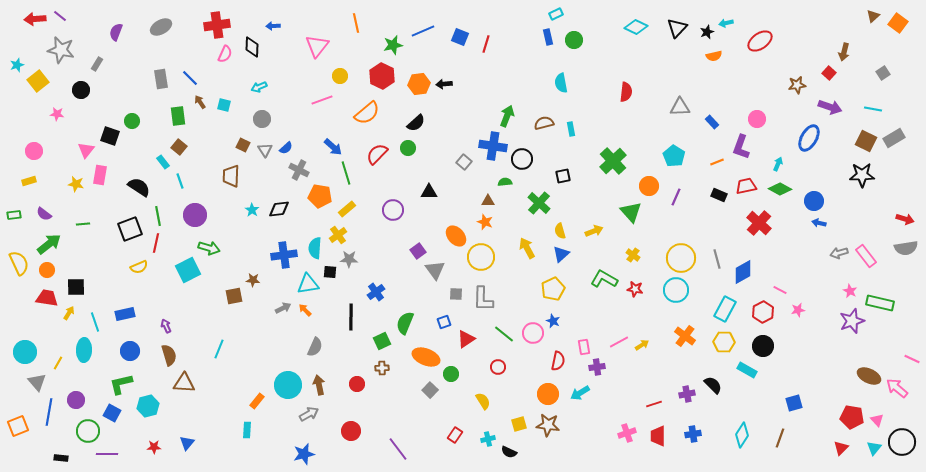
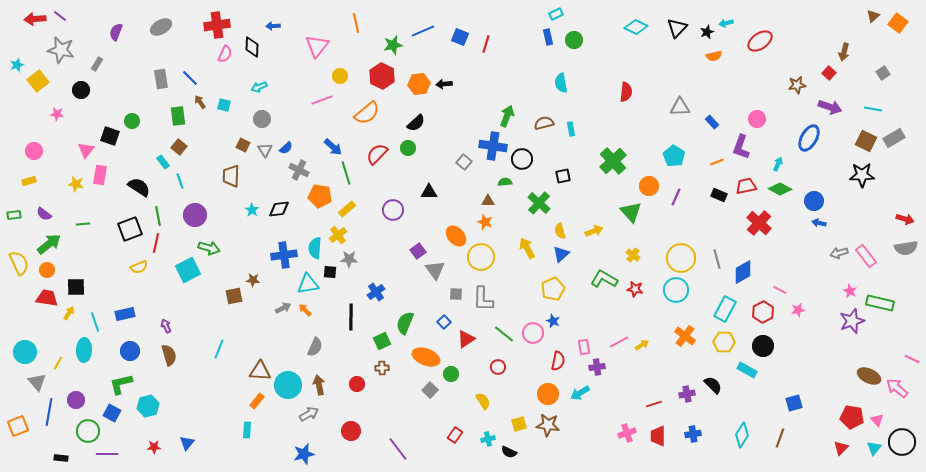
blue square at (444, 322): rotated 24 degrees counterclockwise
brown triangle at (184, 383): moved 76 px right, 12 px up
